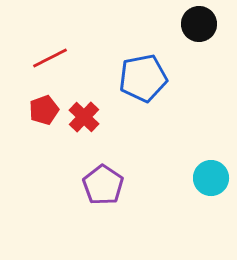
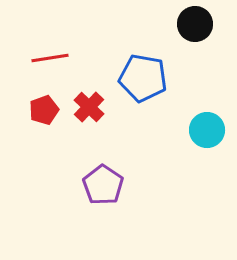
black circle: moved 4 px left
red line: rotated 18 degrees clockwise
blue pentagon: rotated 21 degrees clockwise
red cross: moved 5 px right, 10 px up
cyan circle: moved 4 px left, 48 px up
